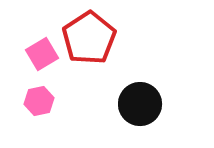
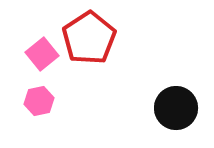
pink square: rotated 8 degrees counterclockwise
black circle: moved 36 px right, 4 px down
